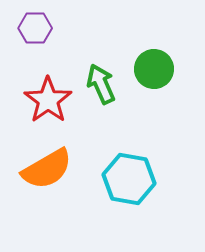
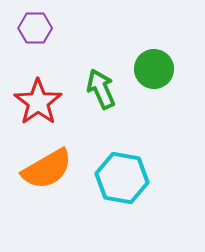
green arrow: moved 5 px down
red star: moved 10 px left, 2 px down
cyan hexagon: moved 7 px left, 1 px up
